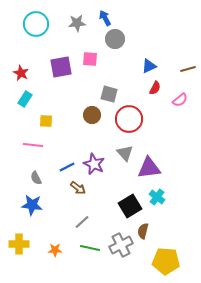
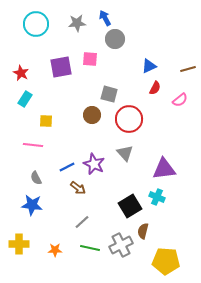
purple triangle: moved 15 px right, 1 px down
cyan cross: rotated 14 degrees counterclockwise
